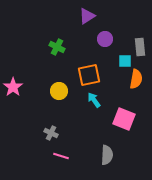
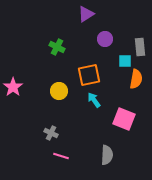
purple triangle: moved 1 px left, 2 px up
